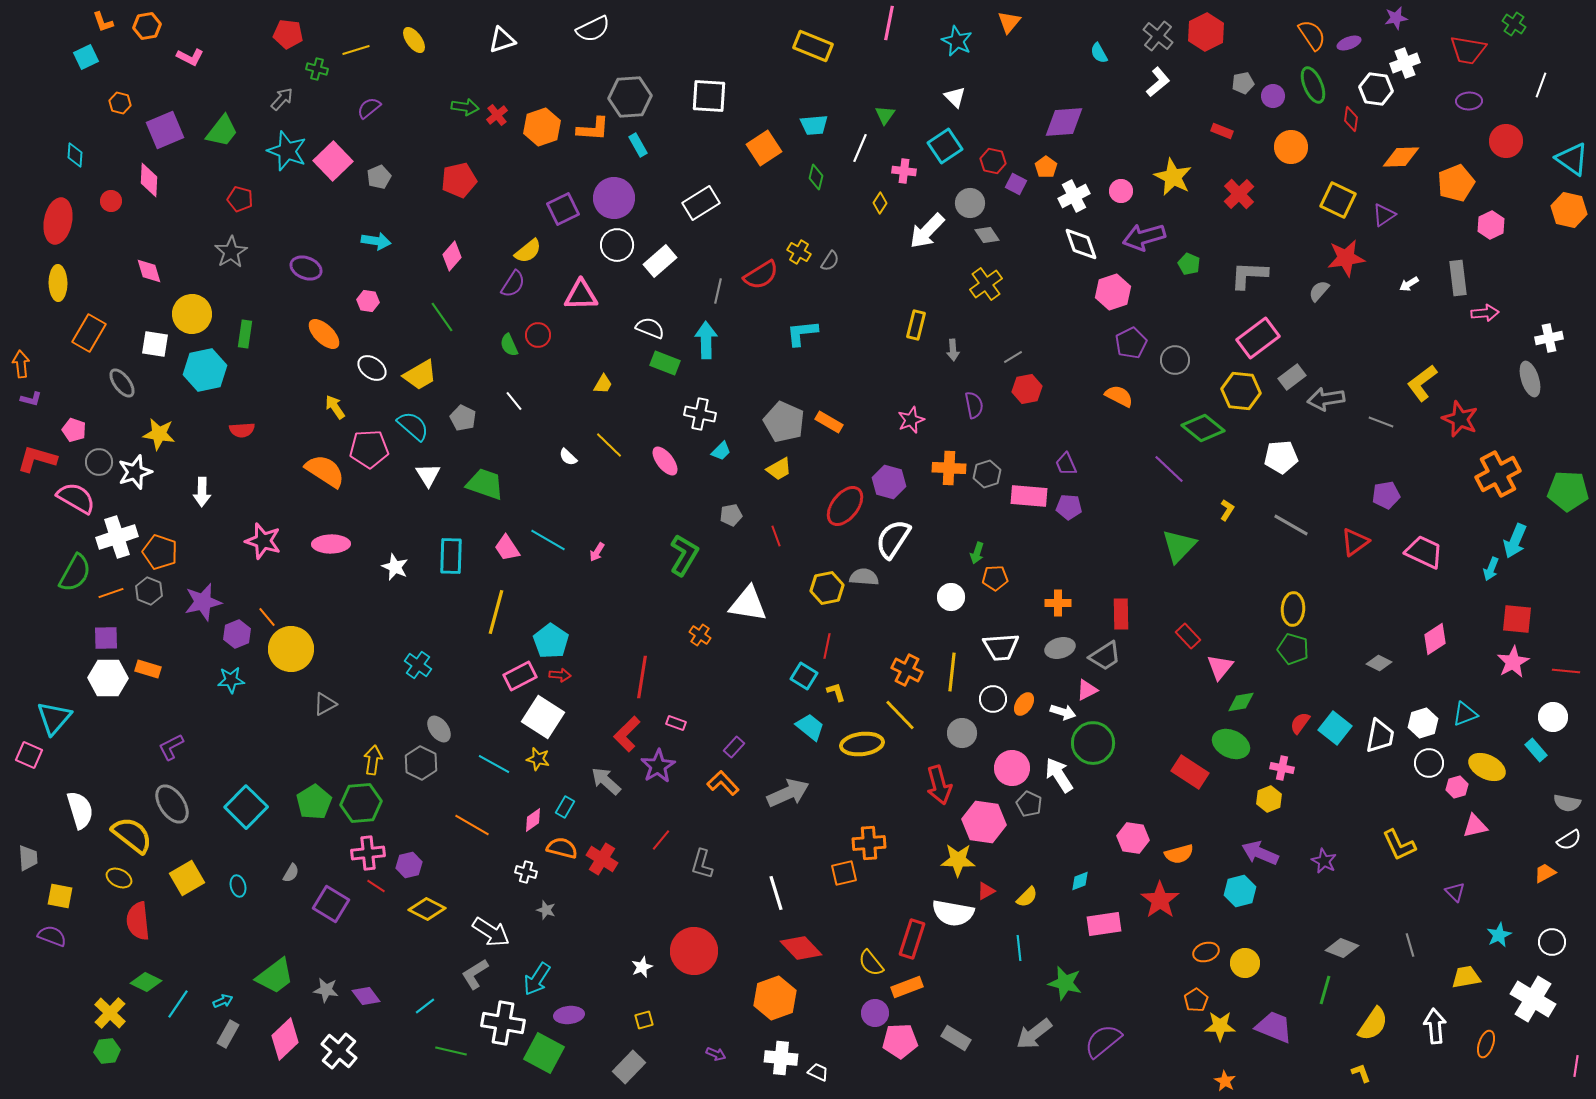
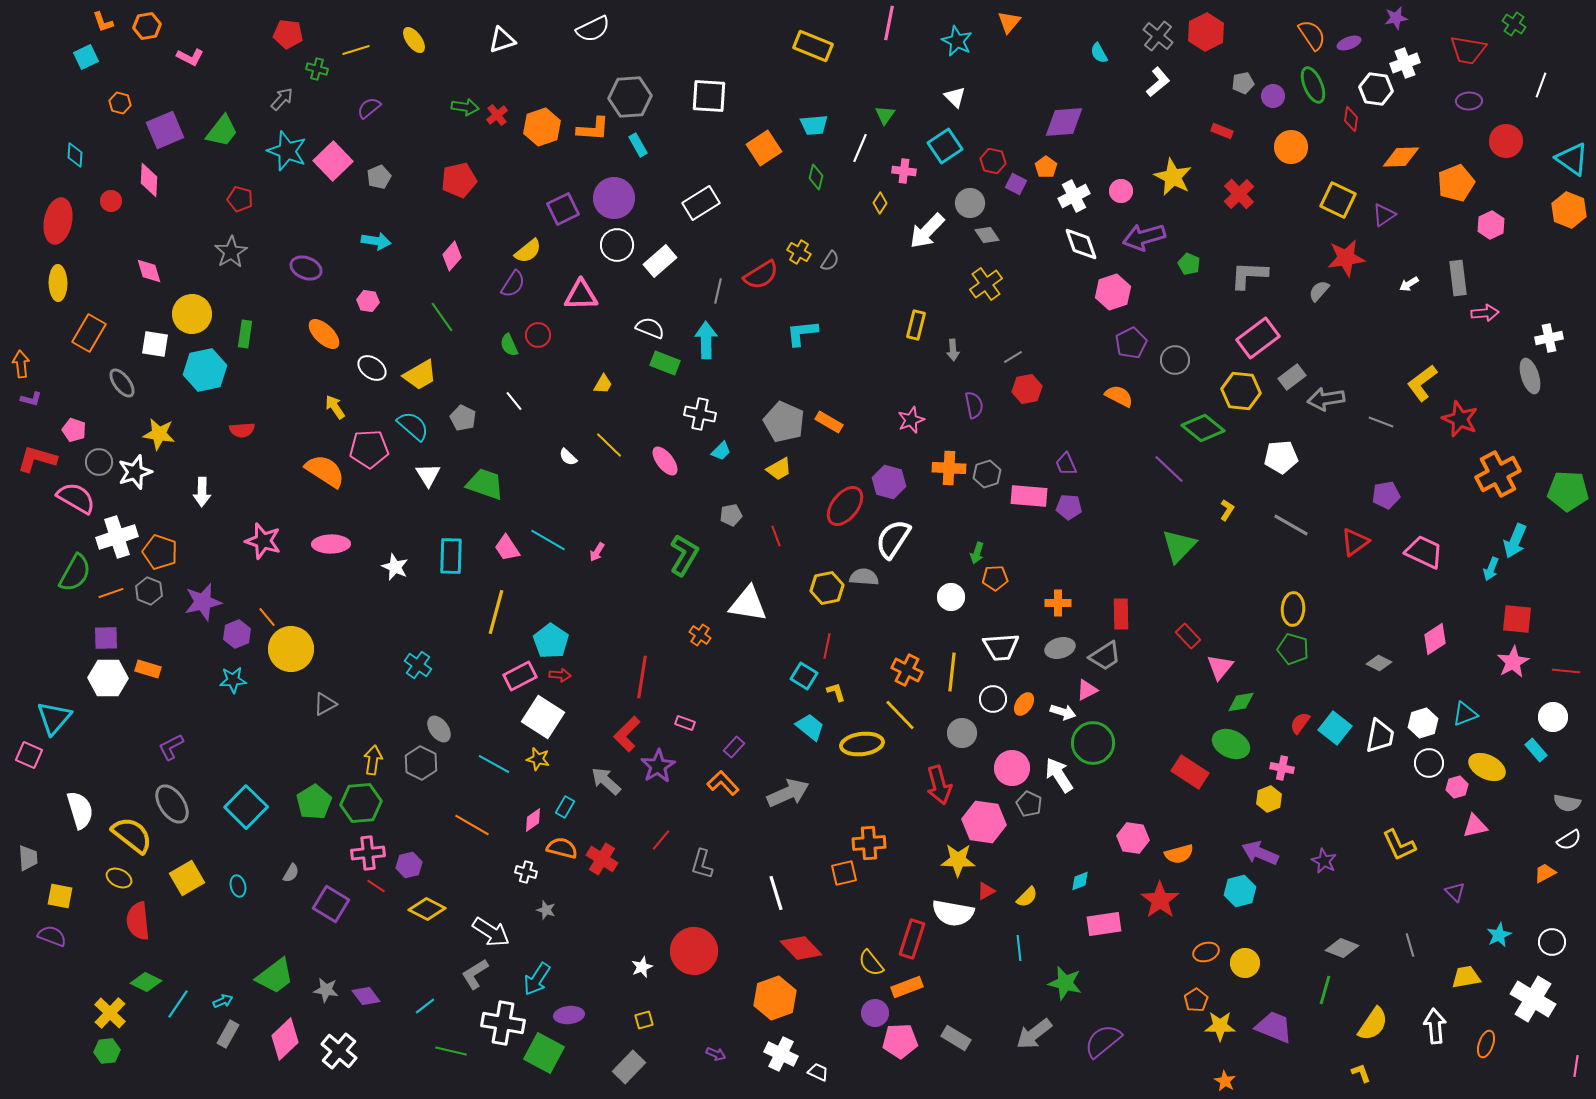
orange hexagon at (1569, 210): rotated 8 degrees clockwise
gray ellipse at (1530, 379): moved 3 px up
cyan star at (231, 680): moved 2 px right
pink rectangle at (676, 723): moved 9 px right
white cross at (781, 1058): moved 4 px up; rotated 20 degrees clockwise
